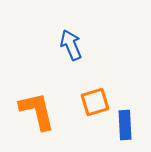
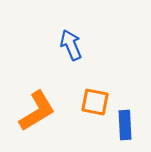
orange square: rotated 28 degrees clockwise
orange L-shape: rotated 72 degrees clockwise
